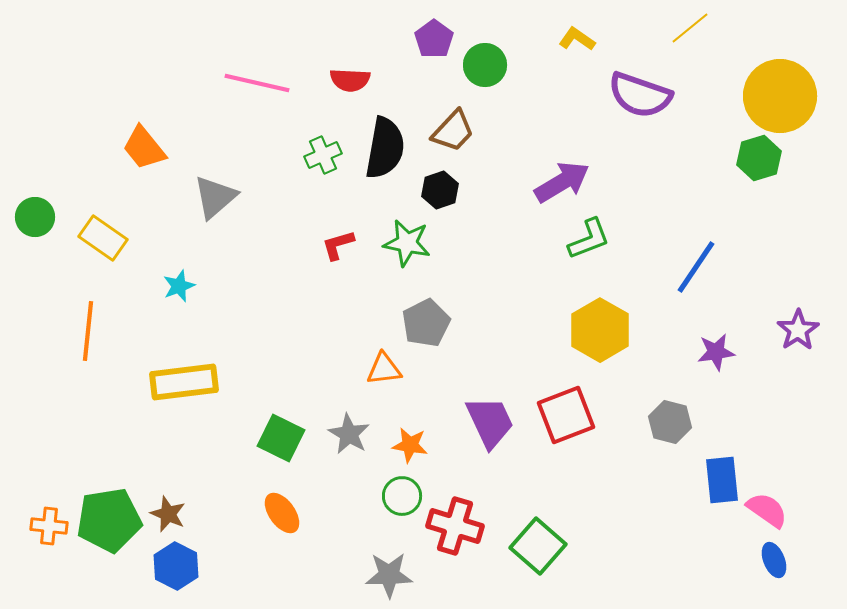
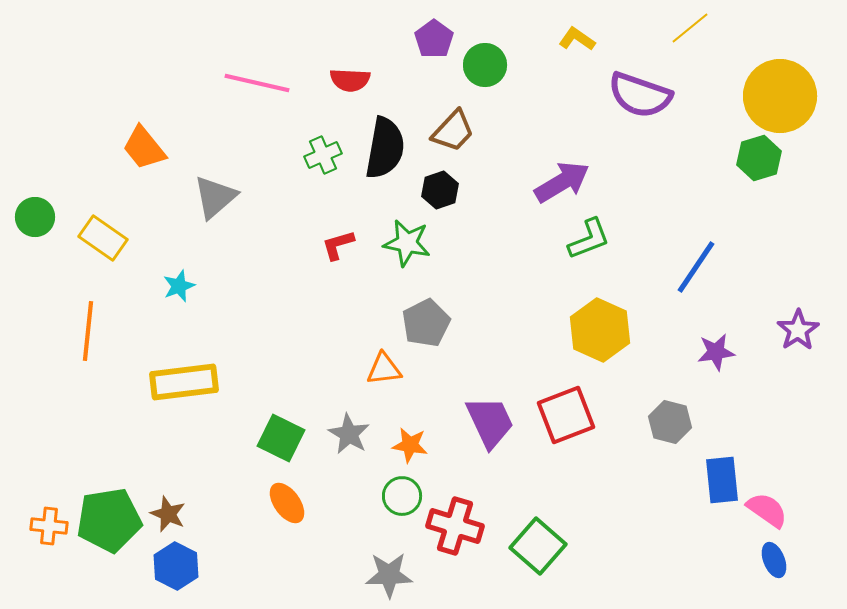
yellow hexagon at (600, 330): rotated 6 degrees counterclockwise
orange ellipse at (282, 513): moved 5 px right, 10 px up
